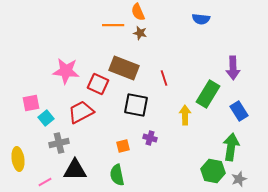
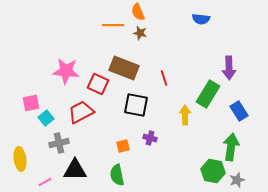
purple arrow: moved 4 px left
yellow ellipse: moved 2 px right
gray star: moved 2 px left, 1 px down
